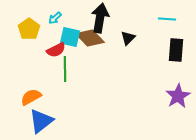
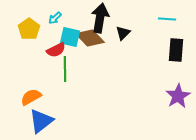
black triangle: moved 5 px left, 5 px up
